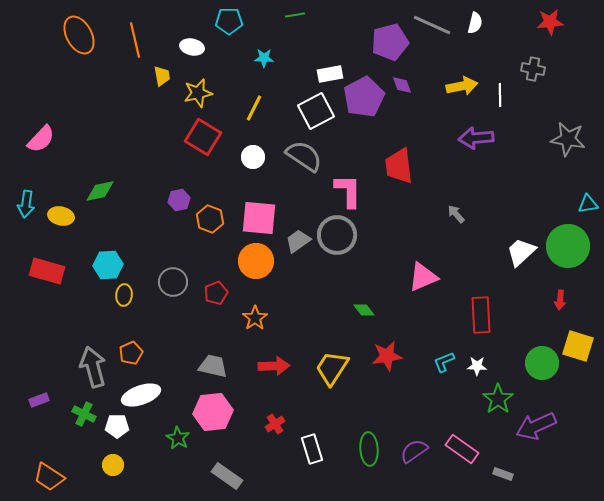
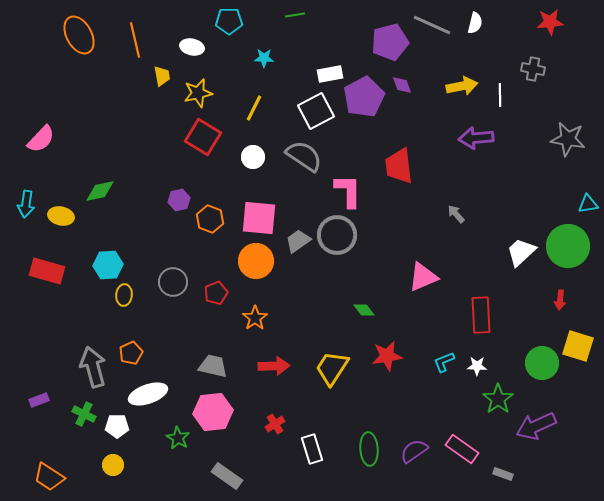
white ellipse at (141, 395): moved 7 px right, 1 px up
